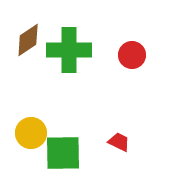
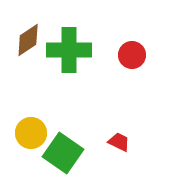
green square: rotated 36 degrees clockwise
